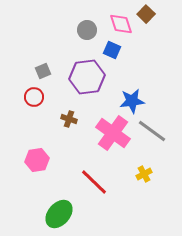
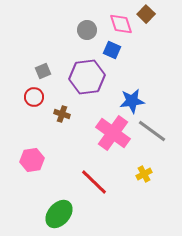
brown cross: moved 7 px left, 5 px up
pink hexagon: moved 5 px left
